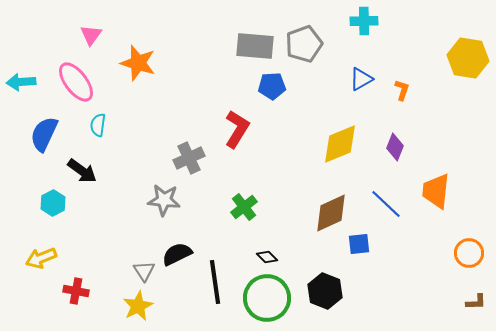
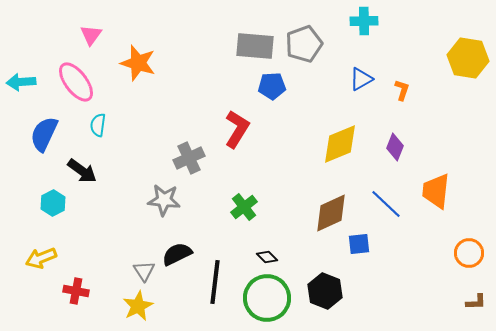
black line: rotated 15 degrees clockwise
